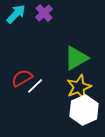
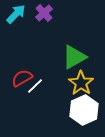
green triangle: moved 2 px left, 1 px up
yellow star: moved 2 px right, 4 px up; rotated 15 degrees counterclockwise
